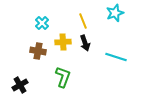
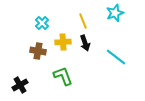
cyan line: rotated 20 degrees clockwise
green L-shape: moved 1 px up; rotated 40 degrees counterclockwise
